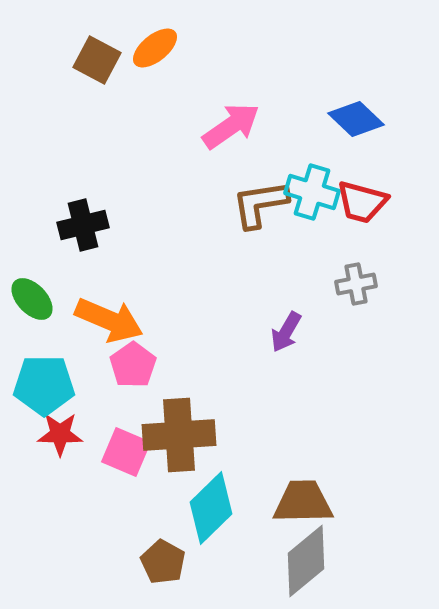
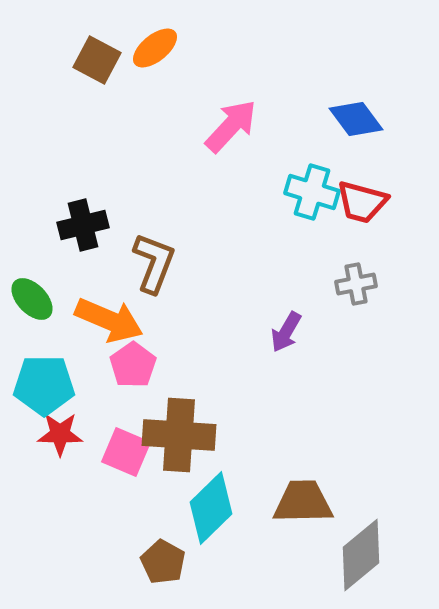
blue diamond: rotated 10 degrees clockwise
pink arrow: rotated 12 degrees counterclockwise
brown L-shape: moved 106 px left, 59 px down; rotated 120 degrees clockwise
brown cross: rotated 8 degrees clockwise
gray diamond: moved 55 px right, 6 px up
